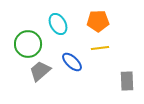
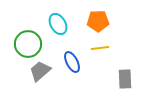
blue ellipse: rotated 20 degrees clockwise
gray rectangle: moved 2 px left, 2 px up
